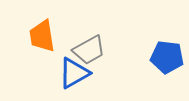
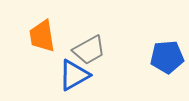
blue pentagon: rotated 12 degrees counterclockwise
blue triangle: moved 2 px down
